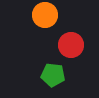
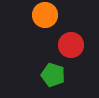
green pentagon: rotated 10 degrees clockwise
